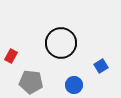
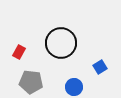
red rectangle: moved 8 px right, 4 px up
blue square: moved 1 px left, 1 px down
blue circle: moved 2 px down
